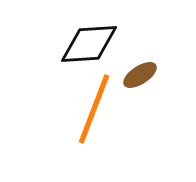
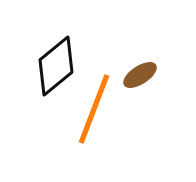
black diamond: moved 33 px left, 22 px down; rotated 36 degrees counterclockwise
